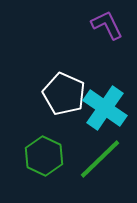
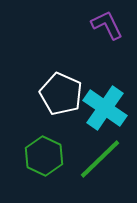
white pentagon: moved 3 px left
